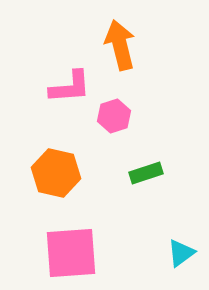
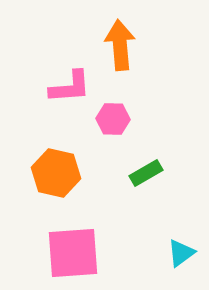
orange arrow: rotated 9 degrees clockwise
pink hexagon: moved 1 px left, 3 px down; rotated 20 degrees clockwise
green rectangle: rotated 12 degrees counterclockwise
pink square: moved 2 px right
